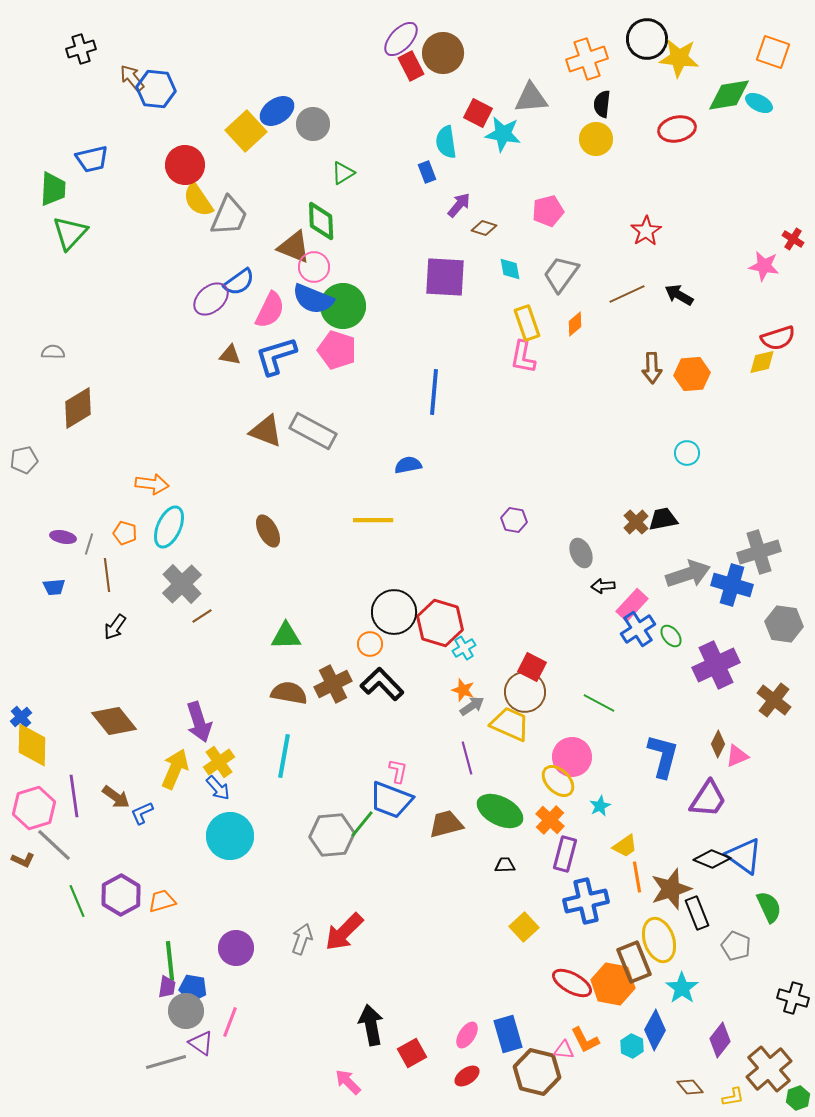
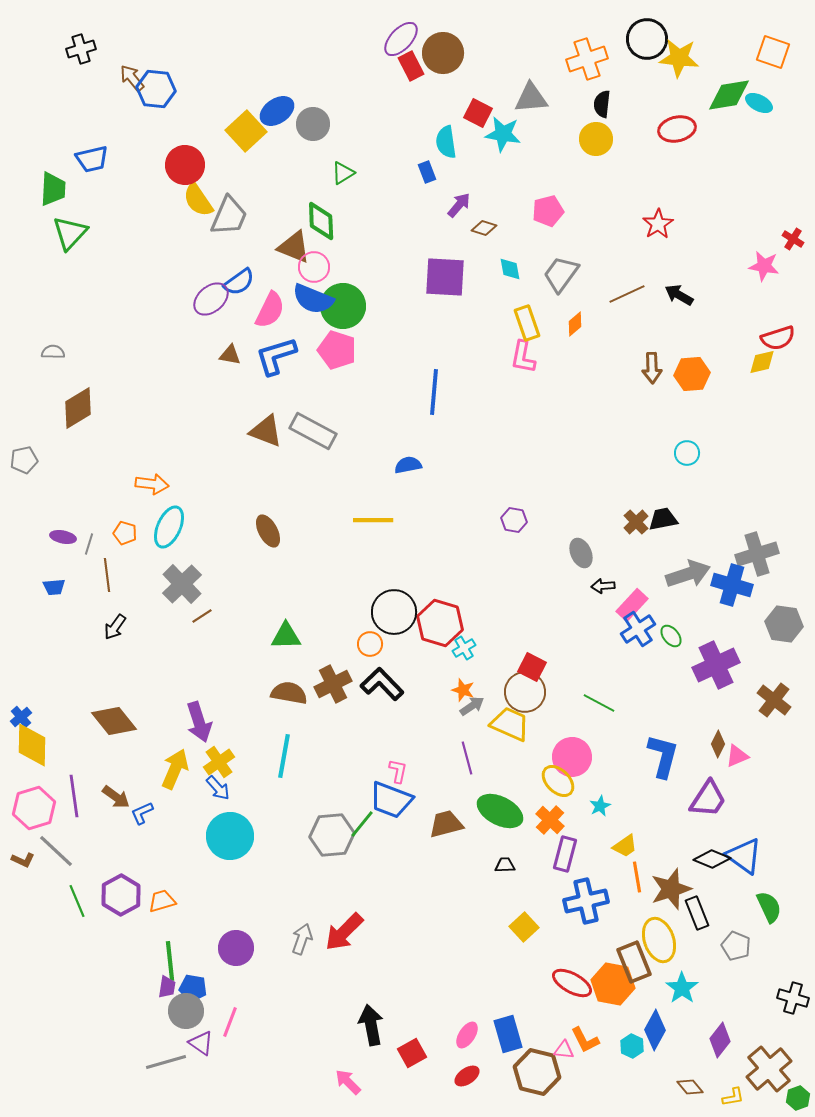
red star at (646, 231): moved 12 px right, 7 px up
gray cross at (759, 552): moved 2 px left, 2 px down
gray line at (54, 845): moved 2 px right, 6 px down
